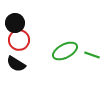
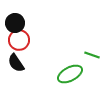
green ellipse: moved 5 px right, 23 px down
black semicircle: moved 1 px up; rotated 24 degrees clockwise
